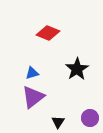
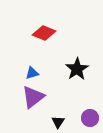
red diamond: moved 4 px left
